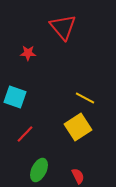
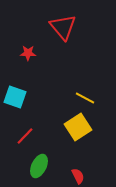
red line: moved 2 px down
green ellipse: moved 4 px up
